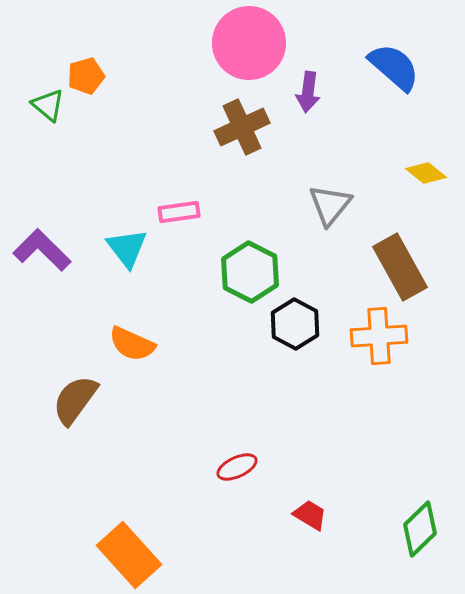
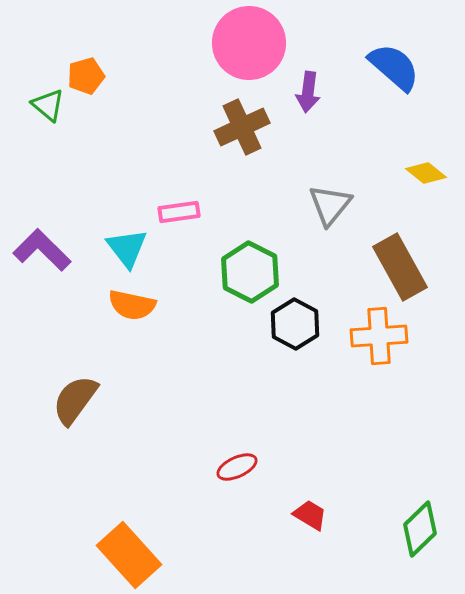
orange semicircle: moved 39 px up; rotated 12 degrees counterclockwise
